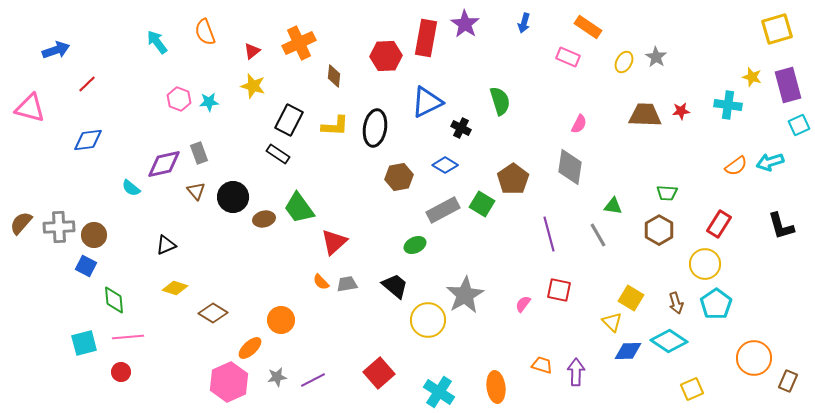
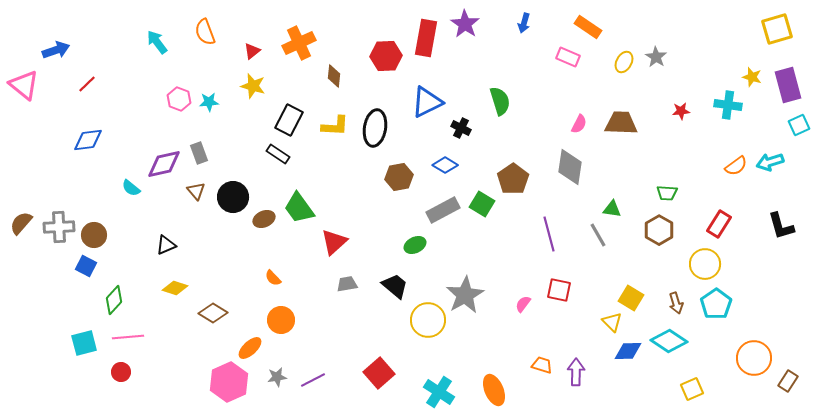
pink triangle at (30, 108): moved 6 px left, 23 px up; rotated 24 degrees clockwise
brown trapezoid at (645, 115): moved 24 px left, 8 px down
green triangle at (613, 206): moved 1 px left, 3 px down
brown ellipse at (264, 219): rotated 10 degrees counterclockwise
orange semicircle at (321, 282): moved 48 px left, 4 px up
green diamond at (114, 300): rotated 48 degrees clockwise
brown rectangle at (788, 381): rotated 10 degrees clockwise
orange ellipse at (496, 387): moved 2 px left, 3 px down; rotated 16 degrees counterclockwise
